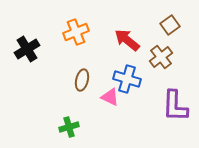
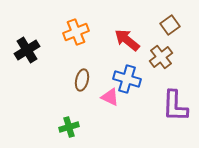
black cross: moved 1 px down
